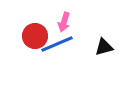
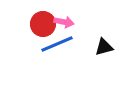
pink arrow: rotated 96 degrees counterclockwise
red circle: moved 8 px right, 12 px up
